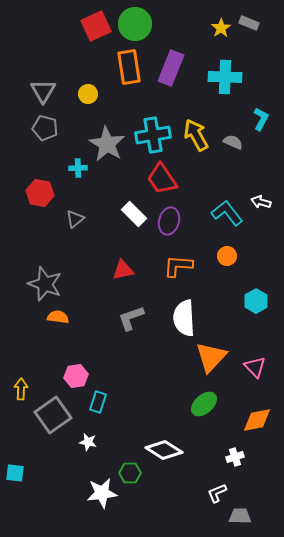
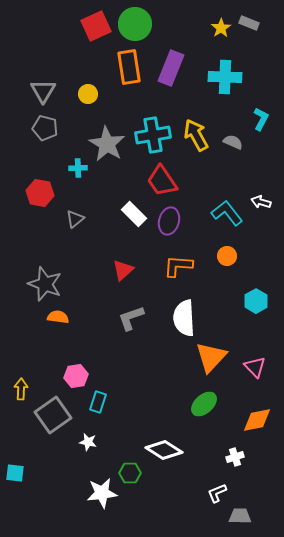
red trapezoid at (162, 179): moved 2 px down
red triangle at (123, 270): rotated 30 degrees counterclockwise
